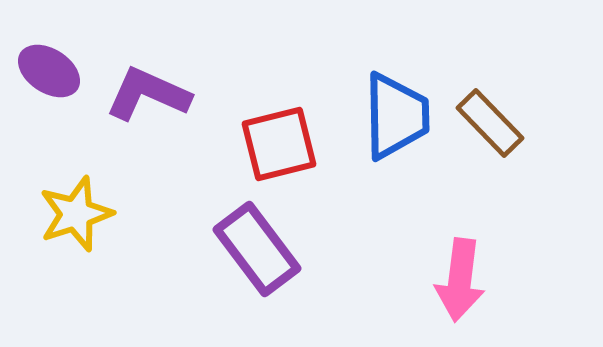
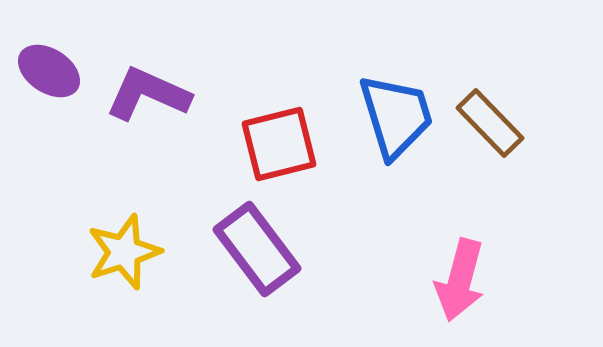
blue trapezoid: rotated 16 degrees counterclockwise
yellow star: moved 48 px right, 38 px down
pink arrow: rotated 8 degrees clockwise
